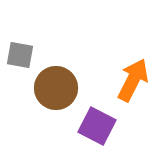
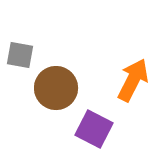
purple square: moved 3 px left, 3 px down
